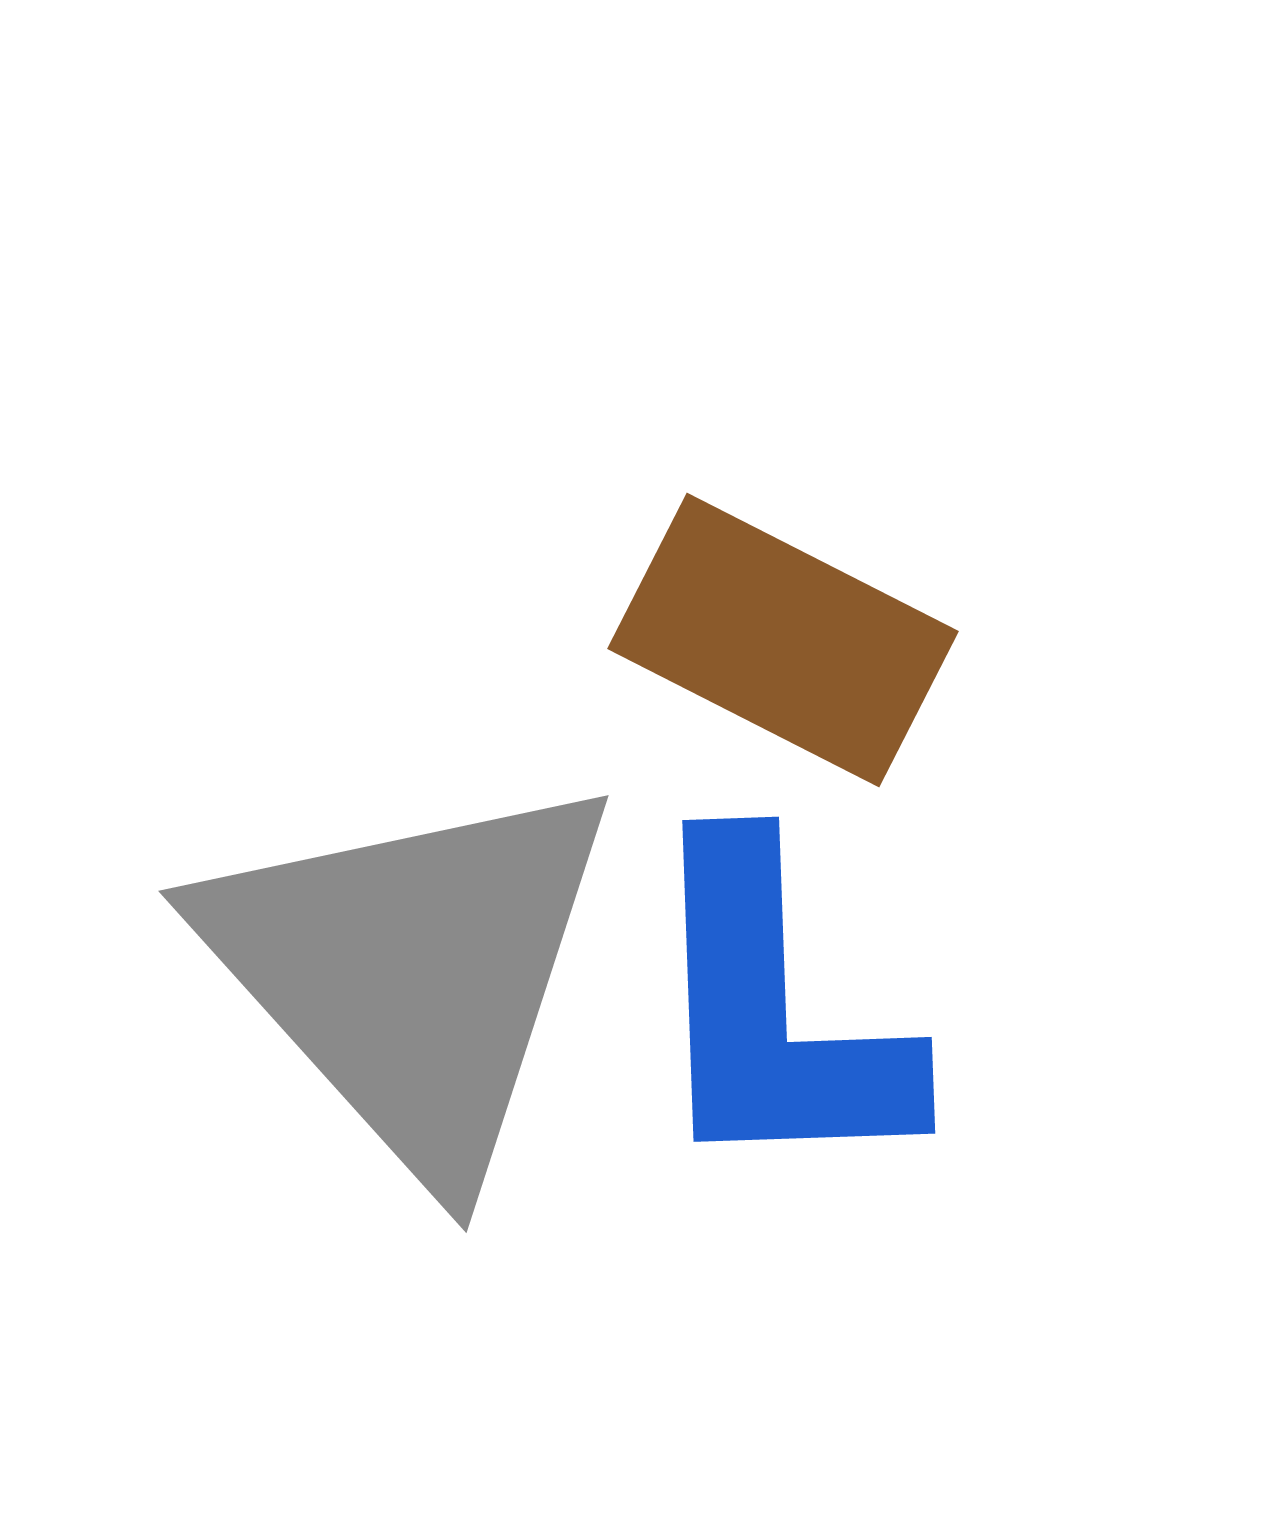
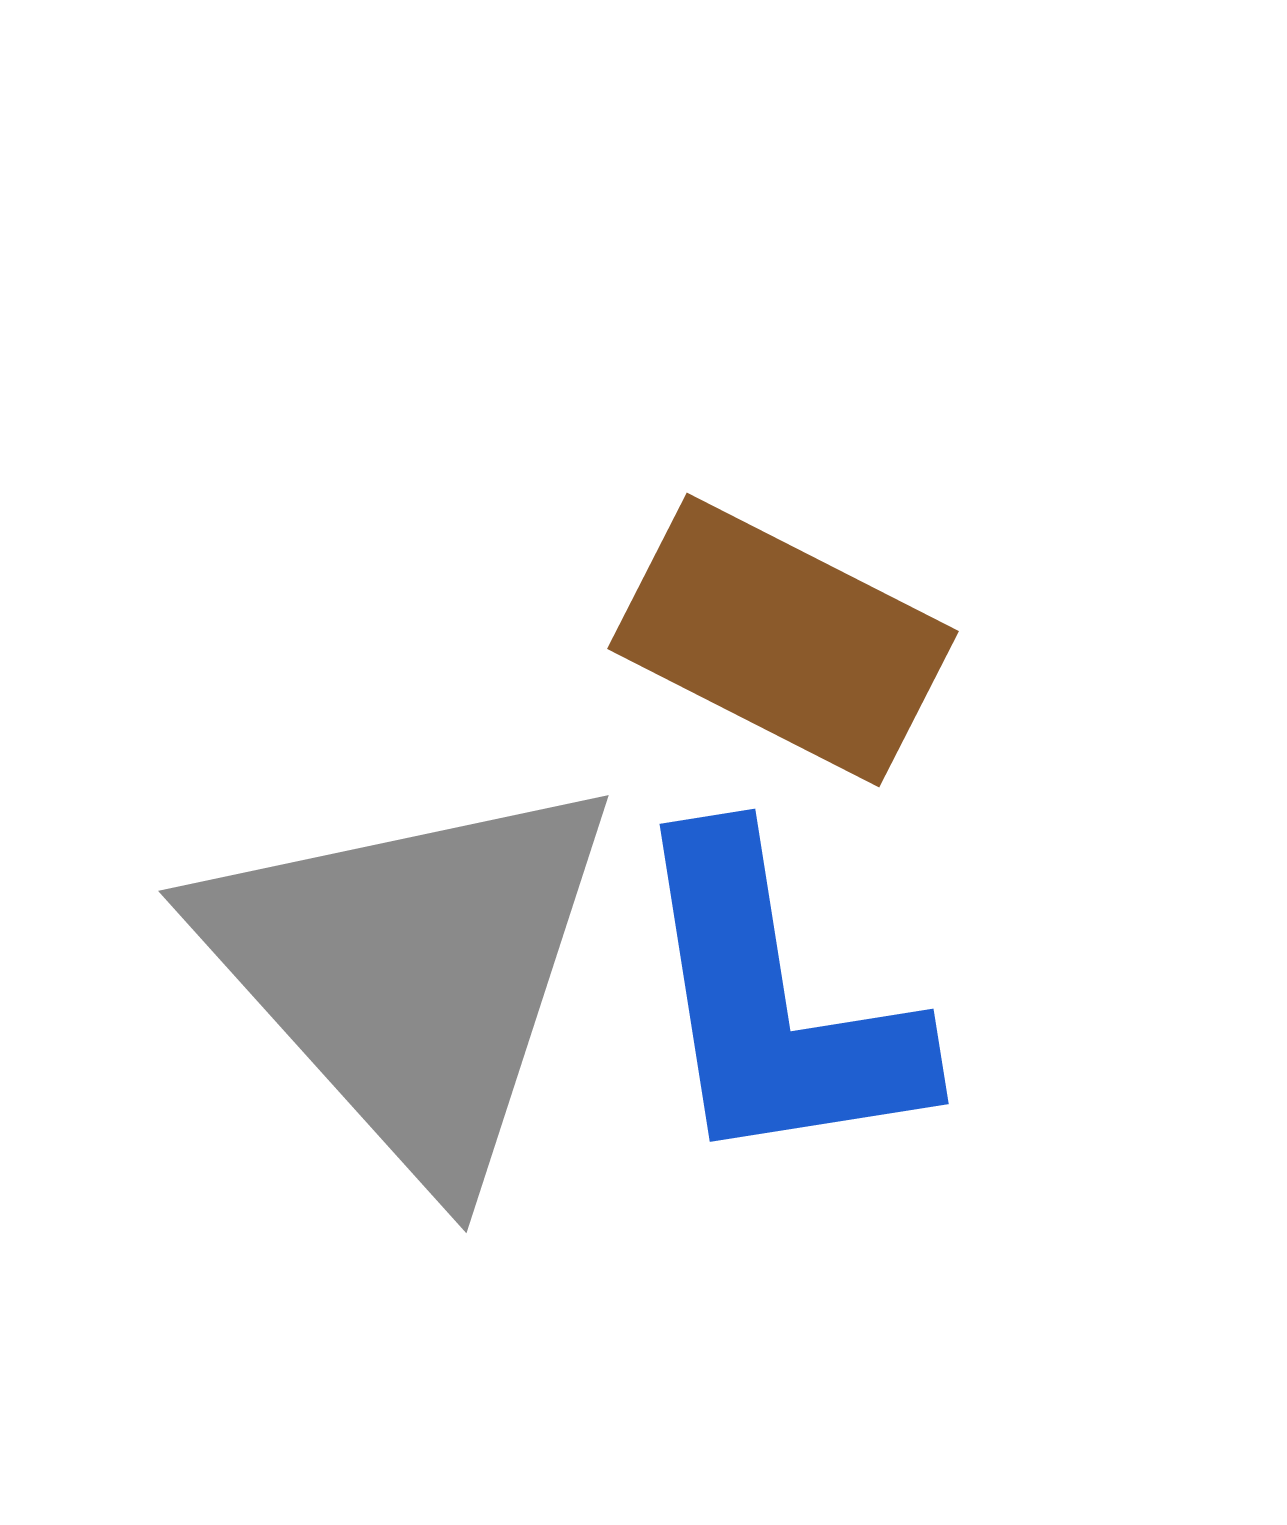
blue L-shape: moved 9 px up; rotated 7 degrees counterclockwise
